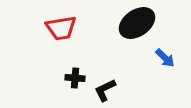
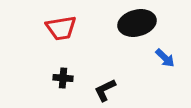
black ellipse: rotated 21 degrees clockwise
black cross: moved 12 px left
